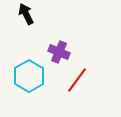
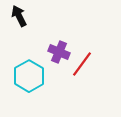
black arrow: moved 7 px left, 2 px down
red line: moved 5 px right, 16 px up
